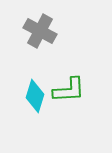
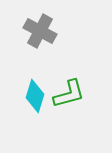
green L-shape: moved 4 px down; rotated 12 degrees counterclockwise
